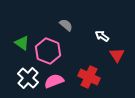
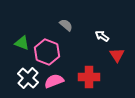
green triangle: rotated 14 degrees counterclockwise
pink hexagon: moved 1 px left, 1 px down
red cross: rotated 25 degrees counterclockwise
